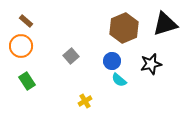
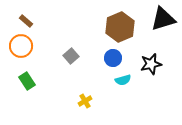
black triangle: moved 2 px left, 5 px up
brown hexagon: moved 4 px left, 1 px up
blue circle: moved 1 px right, 3 px up
cyan semicircle: moved 4 px right; rotated 56 degrees counterclockwise
